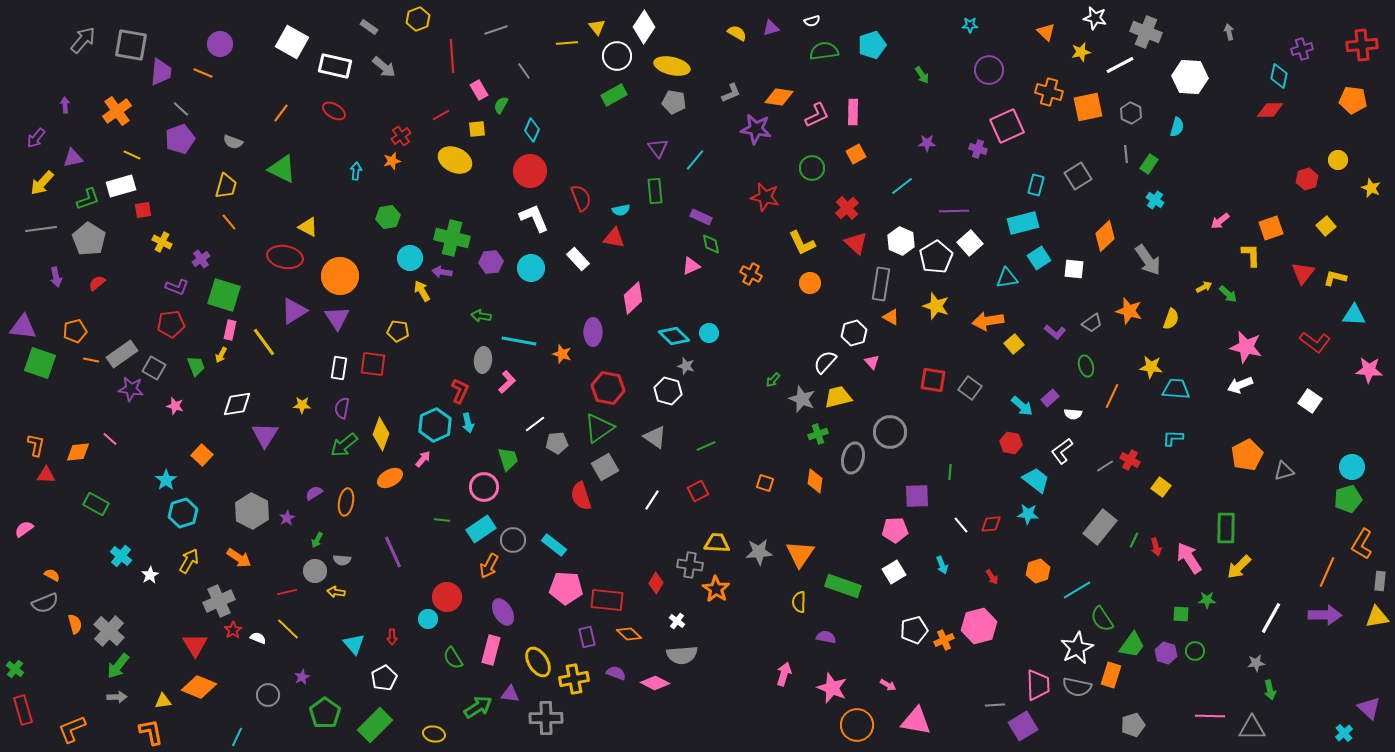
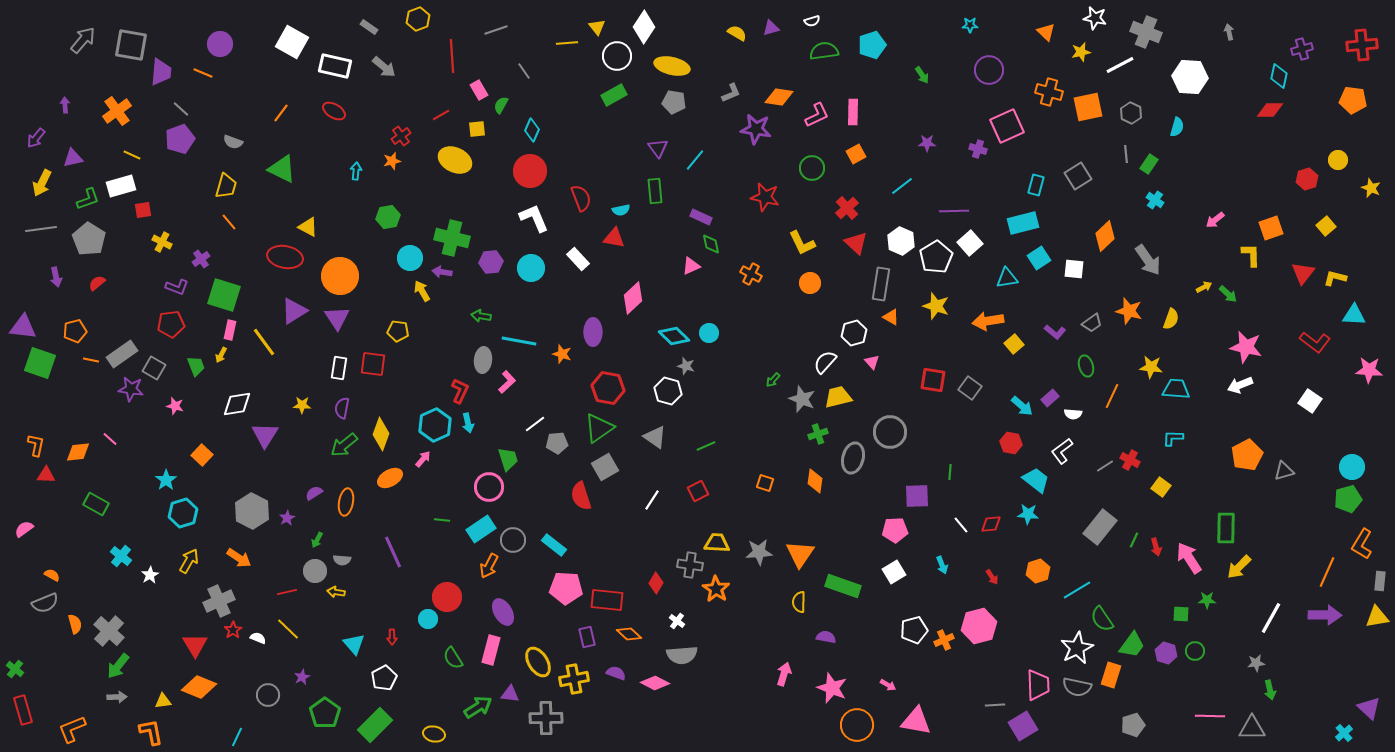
yellow arrow at (42, 183): rotated 16 degrees counterclockwise
pink arrow at (1220, 221): moved 5 px left, 1 px up
pink circle at (484, 487): moved 5 px right
